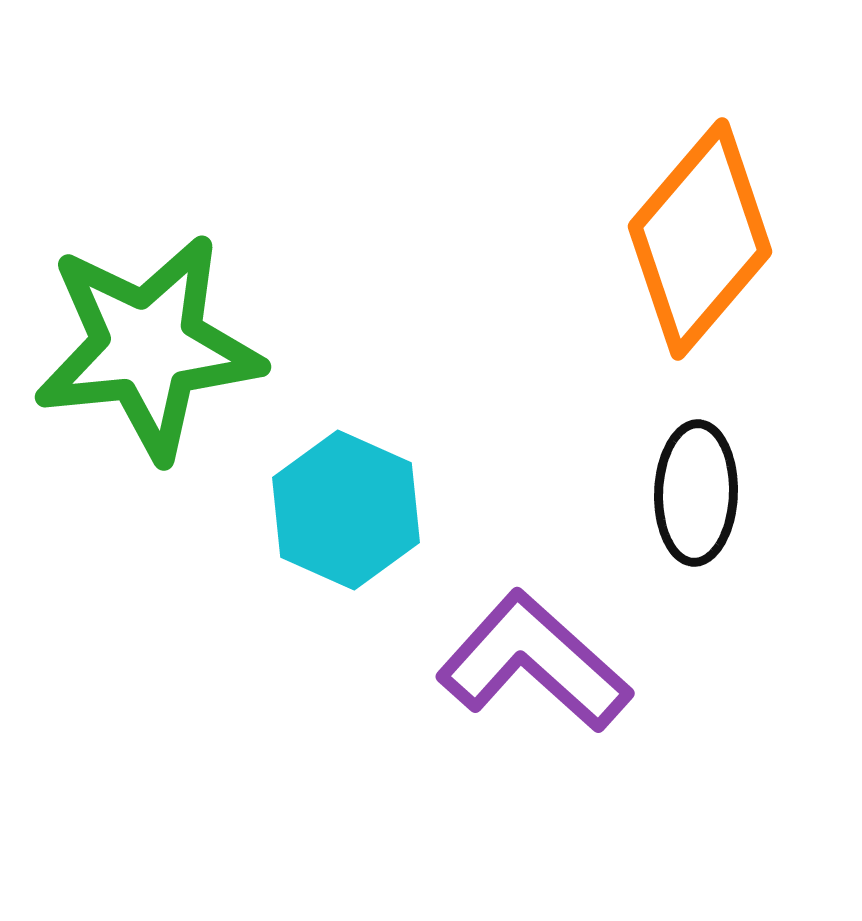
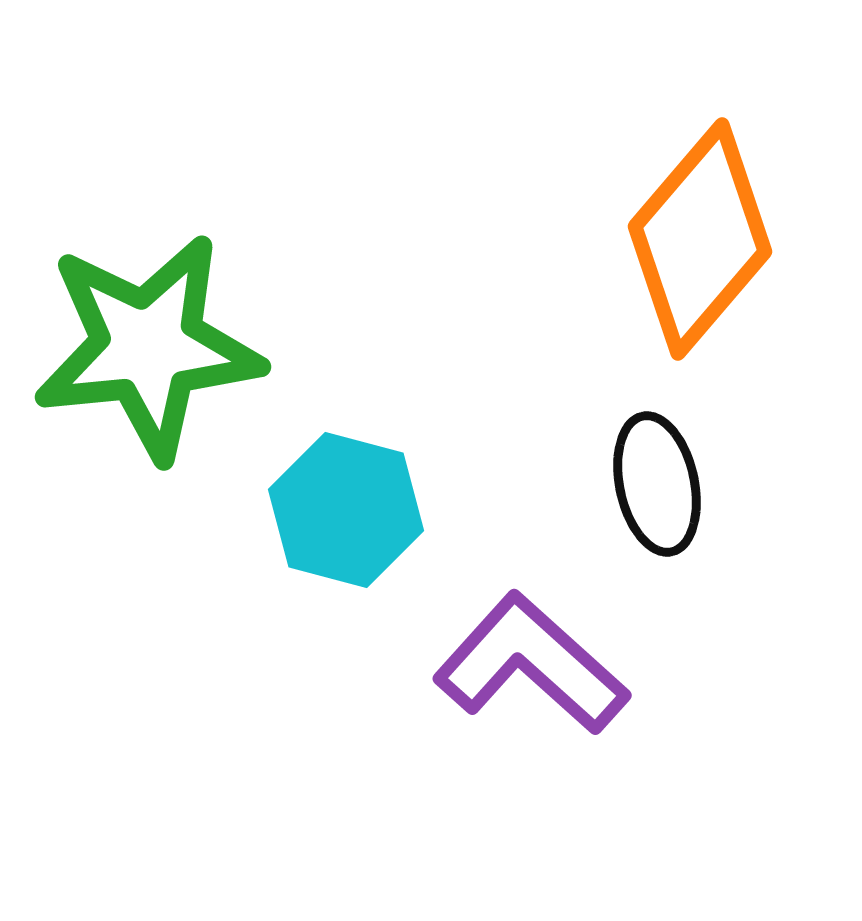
black ellipse: moved 39 px left, 9 px up; rotated 14 degrees counterclockwise
cyan hexagon: rotated 9 degrees counterclockwise
purple L-shape: moved 3 px left, 2 px down
